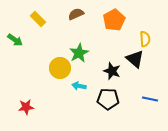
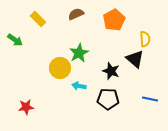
black star: moved 1 px left
